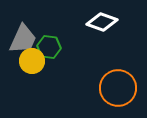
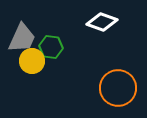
gray trapezoid: moved 1 px left, 1 px up
green hexagon: moved 2 px right
